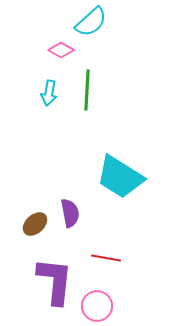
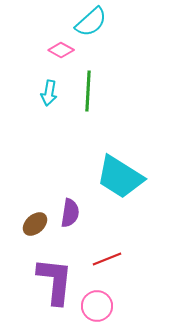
green line: moved 1 px right, 1 px down
purple semicircle: rotated 20 degrees clockwise
red line: moved 1 px right, 1 px down; rotated 32 degrees counterclockwise
